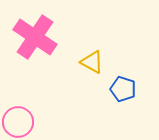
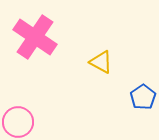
yellow triangle: moved 9 px right
blue pentagon: moved 20 px right, 8 px down; rotated 20 degrees clockwise
